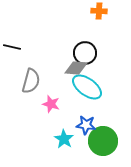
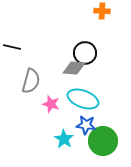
orange cross: moved 3 px right
gray diamond: moved 2 px left
cyan ellipse: moved 4 px left, 12 px down; rotated 16 degrees counterclockwise
